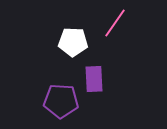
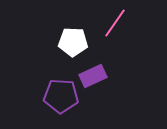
purple rectangle: moved 1 px left, 3 px up; rotated 68 degrees clockwise
purple pentagon: moved 5 px up
